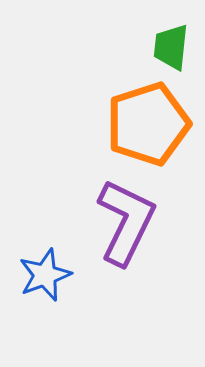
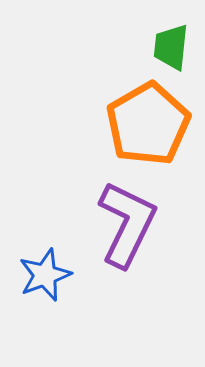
orange pentagon: rotated 12 degrees counterclockwise
purple L-shape: moved 1 px right, 2 px down
